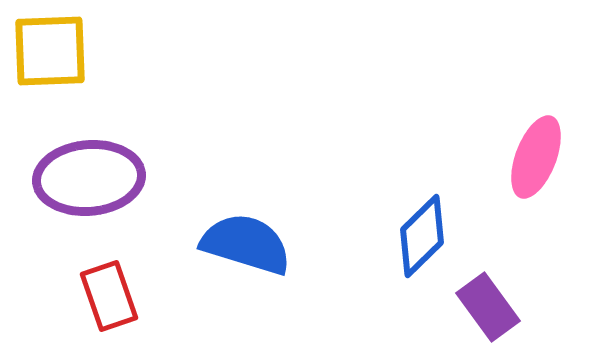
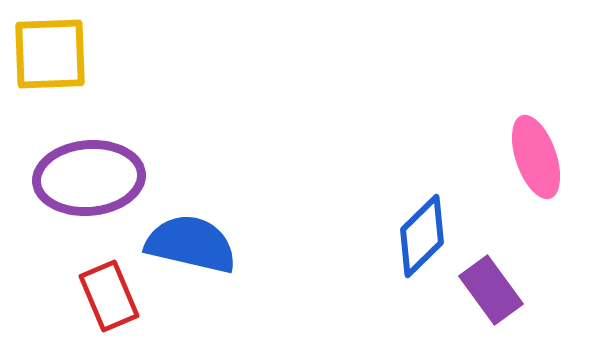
yellow square: moved 3 px down
pink ellipse: rotated 40 degrees counterclockwise
blue semicircle: moved 55 px left; rotated 4 degrees counterclockwise
red rectangle: rotated 4 degrees counterclockwise
purple rectangle: moved 3 px right, 17 px up
